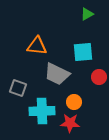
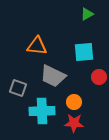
cyan square: moved 1 px right
gray trapezoid: moved 4 px left, 2 px down
red star: moved 4 px right
